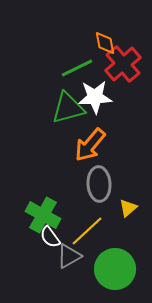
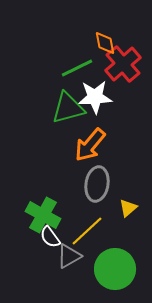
gray ellipse: moved 2 px left; rotated 12 degrees clockwise
